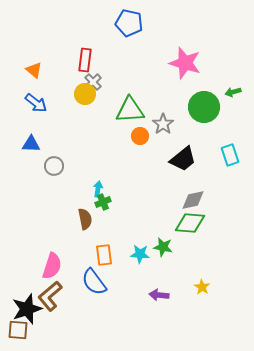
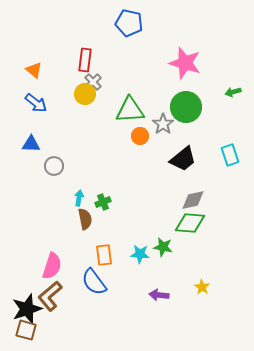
green circle: moved 18 px left
cyan arrow: moved 19 px left, 9 px down
brown square: moved 8 px right; rotated 10 degrees clockwise
